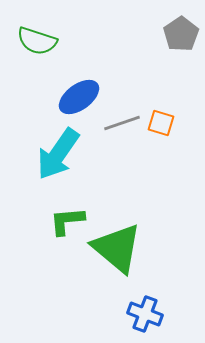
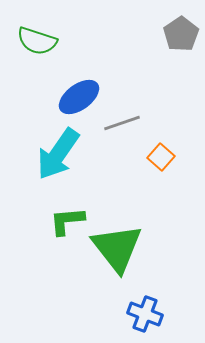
orange square: moved 34 px down; rotated 24 degrees clockwise
green triangle: rotated 12 degrees clockwise
